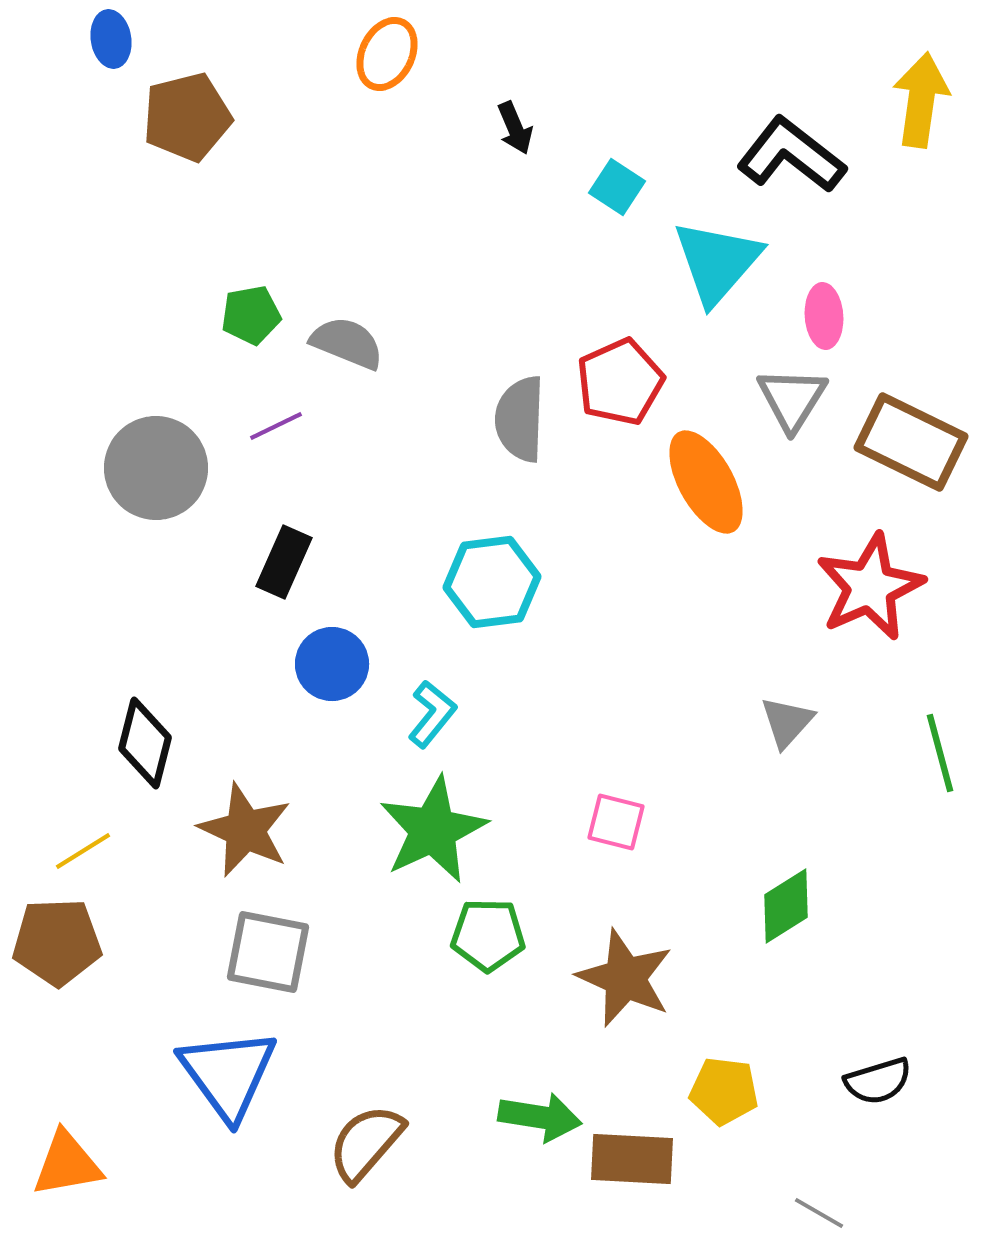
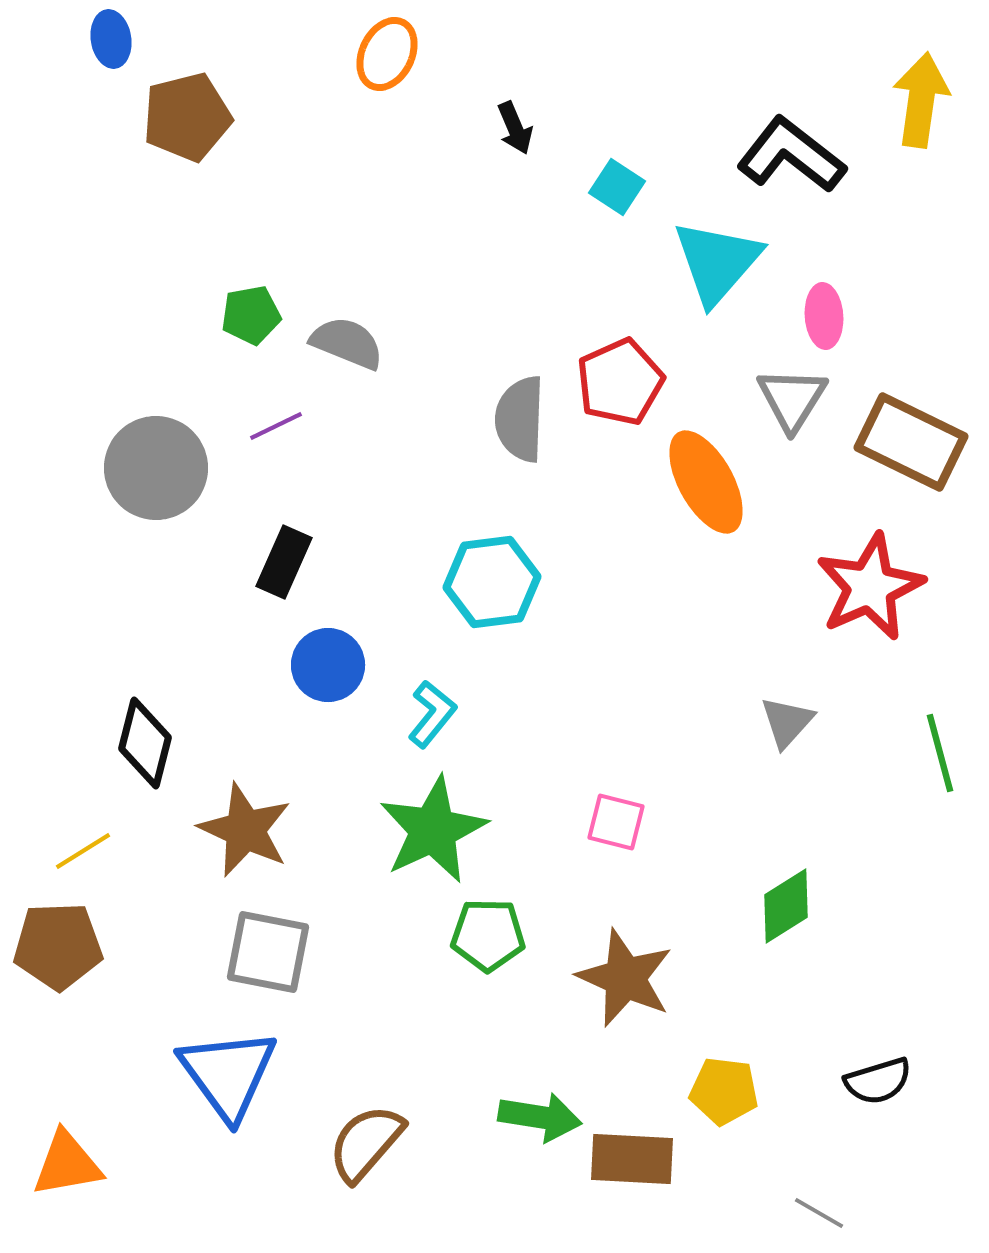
blue circle at (332, 664): moved 4 px left, 1 px down
brown pentagon at (57, 942): moved 1 px right, 4 px down
